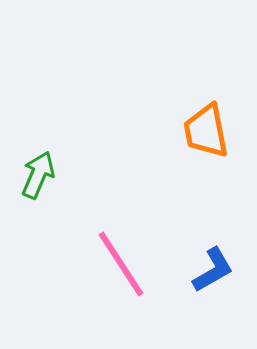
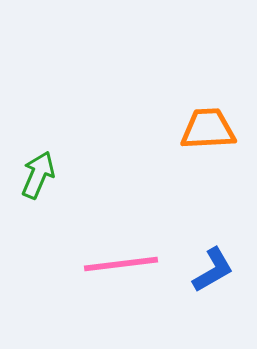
orange trapezoid: moved 2 px right, 2 px up; rotated 98 degrees clockwise
pink line: rotated 64 degrees counterclockwise
